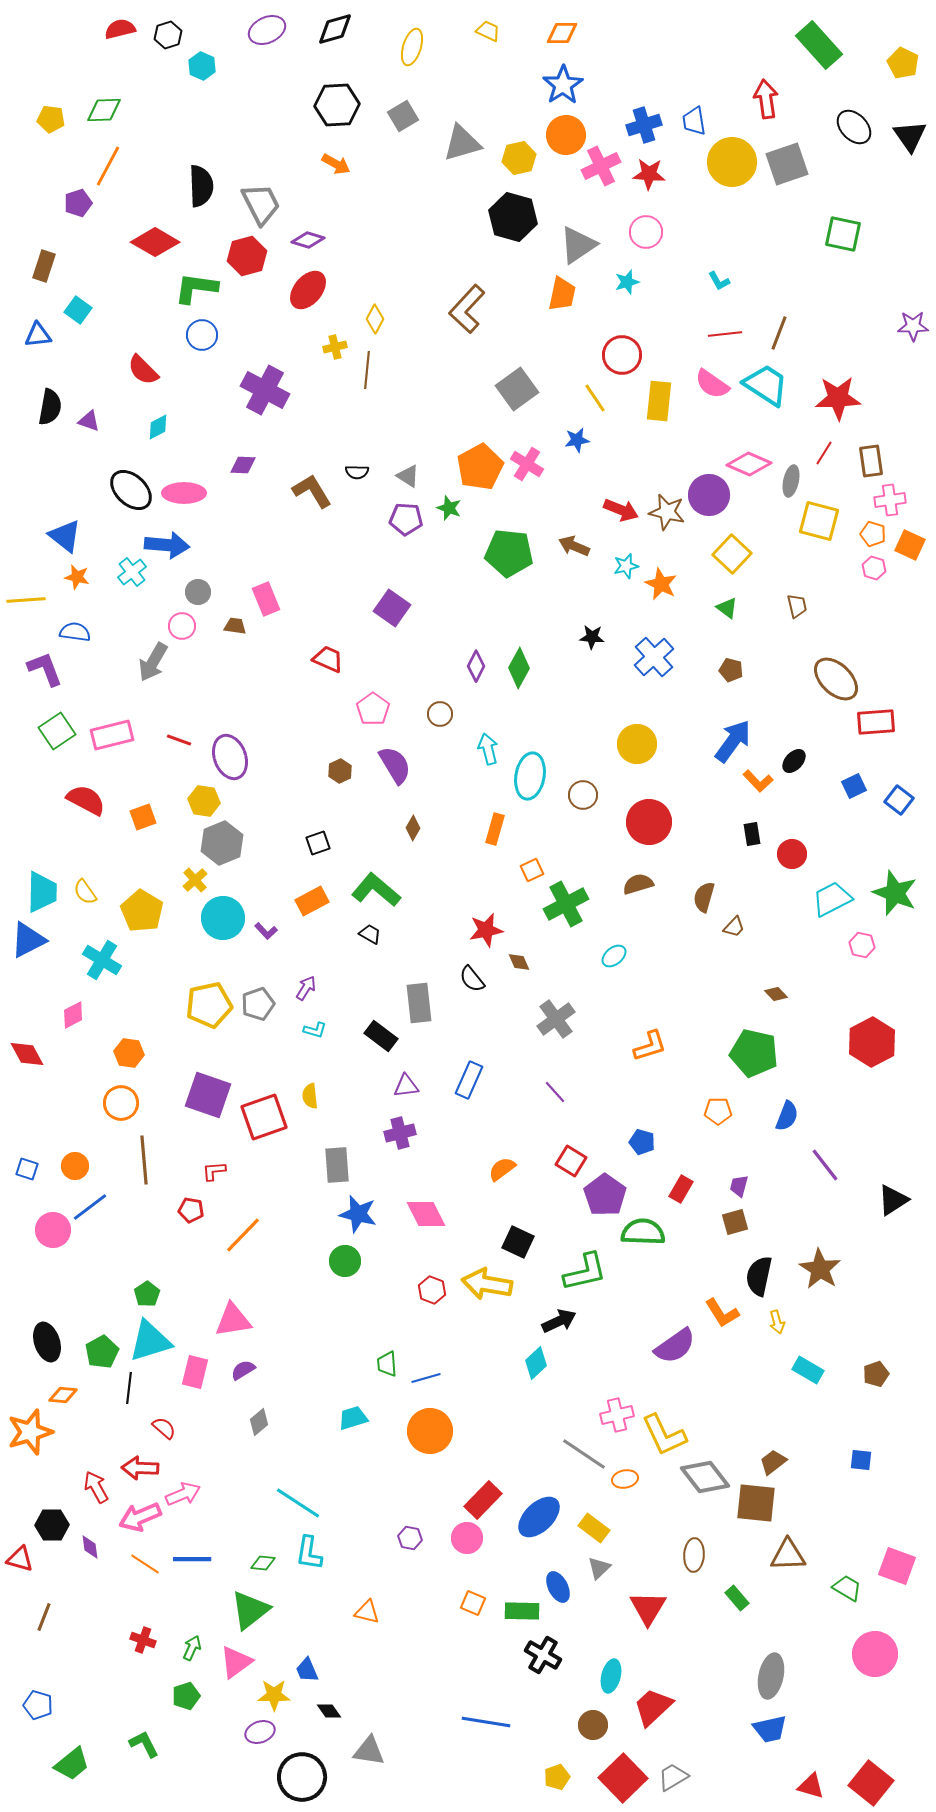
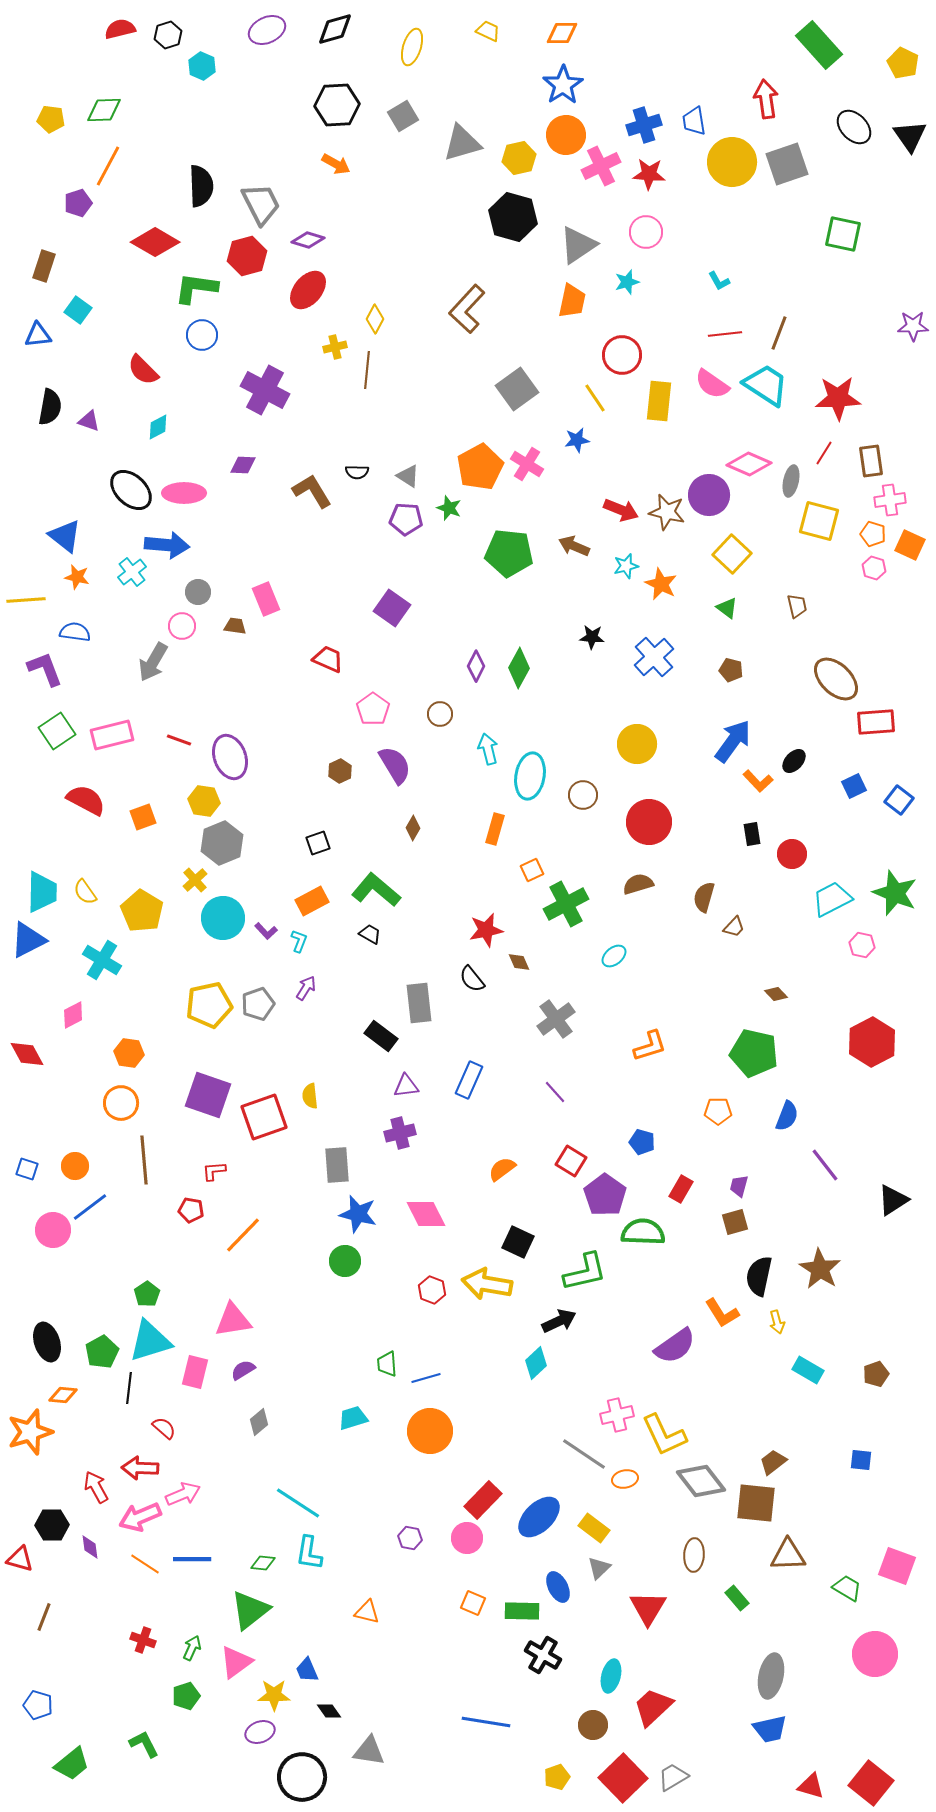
orange trapezoid at (562, 294): moved 10 px right, 7 px down
cyan L-shape at (315, 1030): moved 16 px left, 89 px up; rotated 85 degrees counterclockwise
gray diamond at (705, 1477): moved 4 px left, 4 px down
